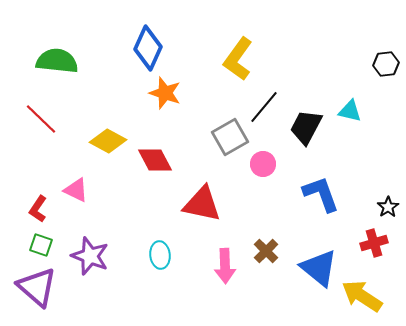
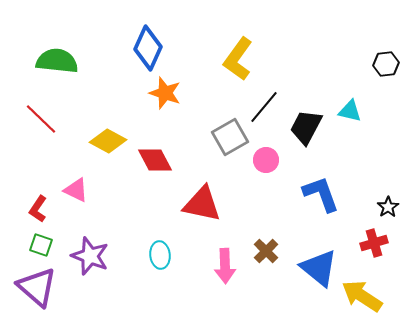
pink circle: moved 3 px right, 4 px up
